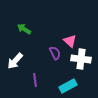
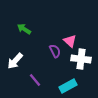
purple semicircle: moved 2 px up
purple line: rotated 32 degrees counterclockwise
